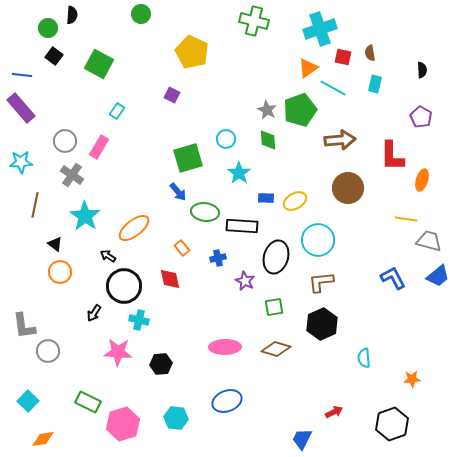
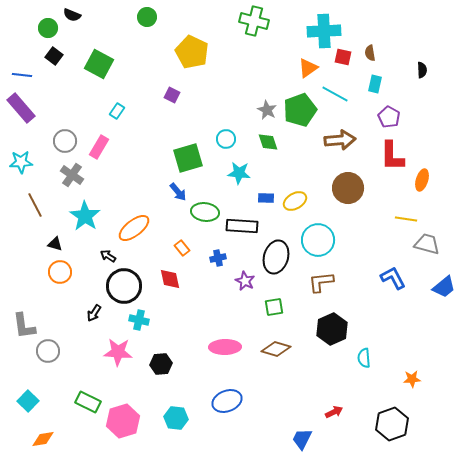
green circle at (141, 14): moved 6 px right, 3 px down
black semicircle at (72, 15): rotated 108 degrees clockwise
cyan cross at (320, 29): moved 4 px right, 2 px down; rotated 16 degrees clockwise
cyan line at (333, 88): moved 2 px right, 6 px down
purple pentagon at (421, 117): moved 32 px left
green diamond at (268, 140): moved 2 px down; rotated 15 degrees counterclockwise
cyan star at (239, 173): rotated 30 degrees counterclockwise
brown line at (35, 205): rotated 40 degrees counterclockwise
gray trapezoid at (429, 241): moved 2 px left, 3 px down
black triangle at (55, 244): rotated 21 degrees counterclockwise
blue trapezoid at (438, 276): moved 6 px right, 11 px down
black hexagon at (322, 324): moved 10 px right, 5 px down
pink hexagon at (123, 424): moved 3 px up
